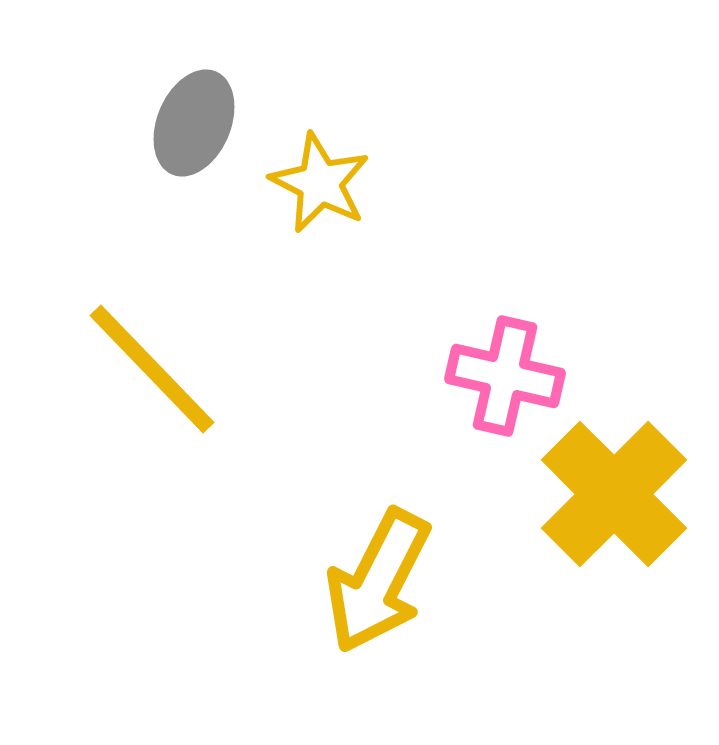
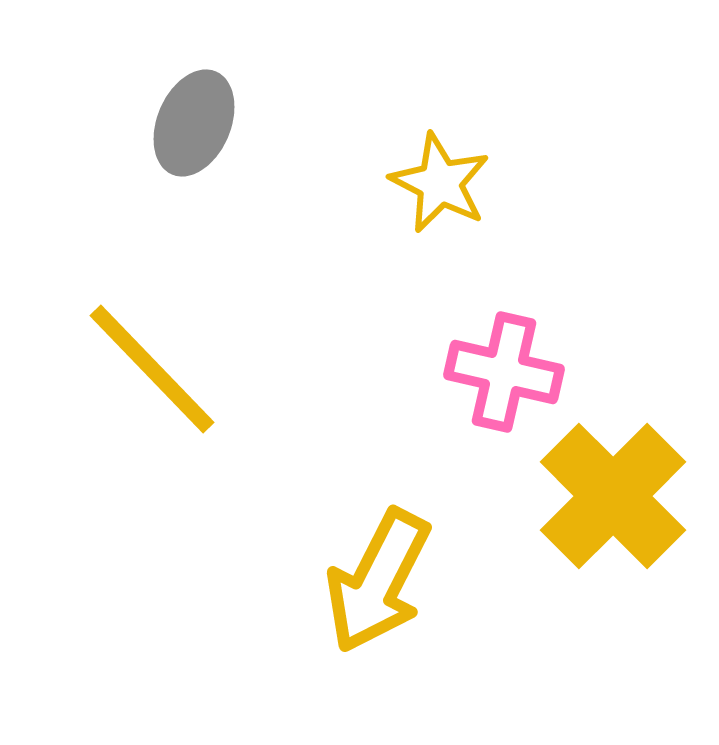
yellow star: moved 120 px right
pink cross: moved 1 px left, 4 px up
yellow cross: moved 1 px left, 2 px down
